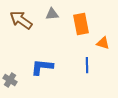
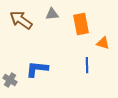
blue L-shape: moved 5 px left, 2 px down
